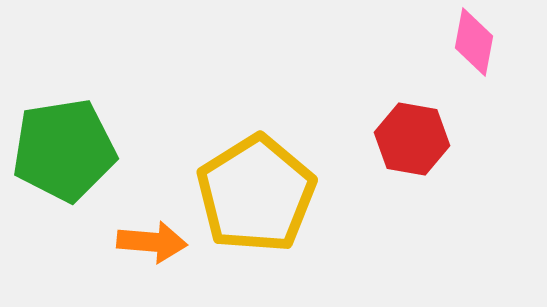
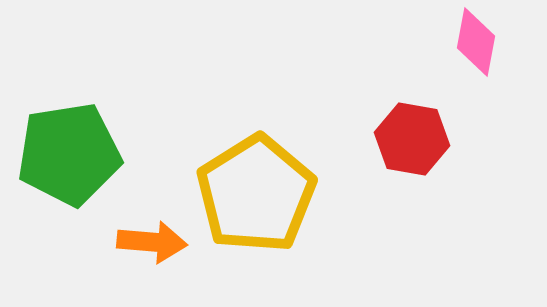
pink diamond: moved 2 px right
green pentagon: moved 5 px right, 4 px down
